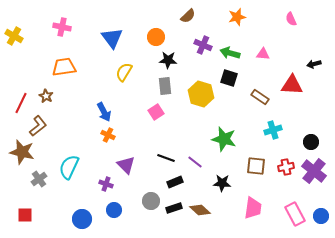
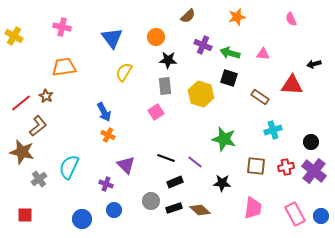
red line at (21, 103): rotated 25 degrees clockwise
